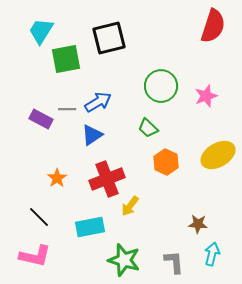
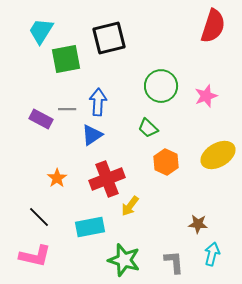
blue arrow: rotated 56 degrees counterclockwise
